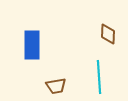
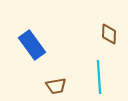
brown diamond: moved 1 px right
blue rectangle: rotated 36 degrees counterclockwise
